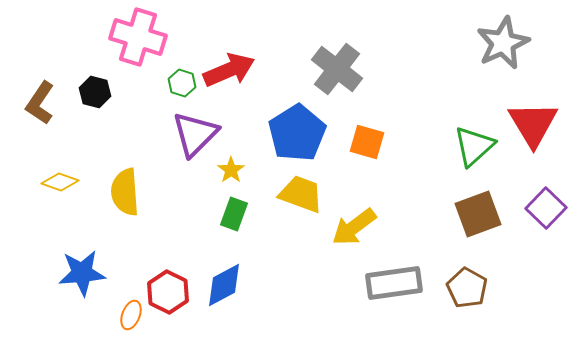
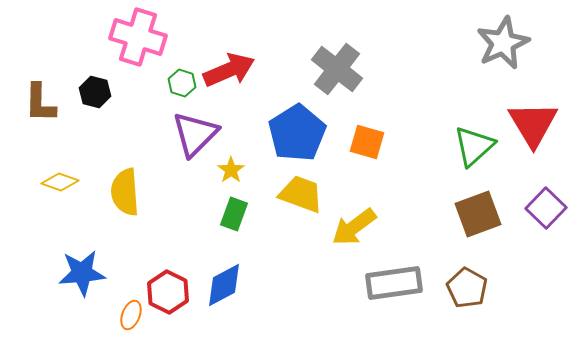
brown L-shape: rotated 33 degrees counterclockwise
